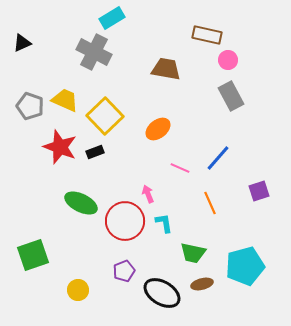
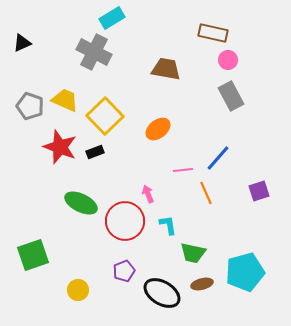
brown rectangle: moved 6 px right, 2 px up
pink line: moved 3 px right, 2 px down; rotated 30 degrees counterclockwise
orange line: moved 4 px left, 10 px up
cyan L-shape: moved 4 px right, 2 px down
cyan pentagon: moved 6 px down
